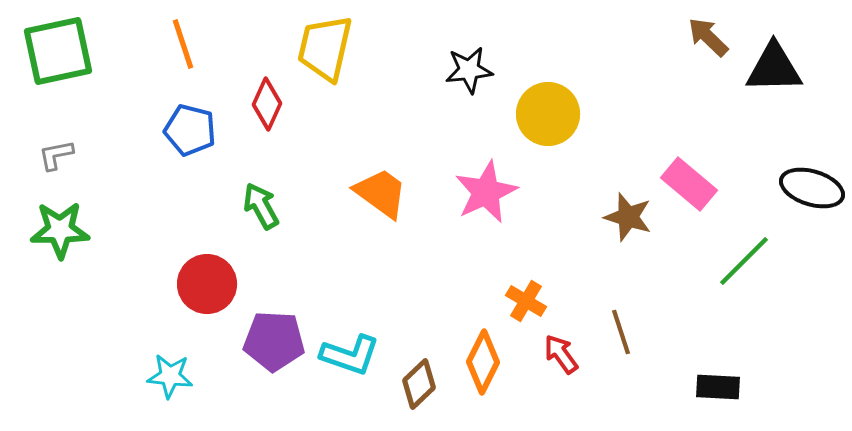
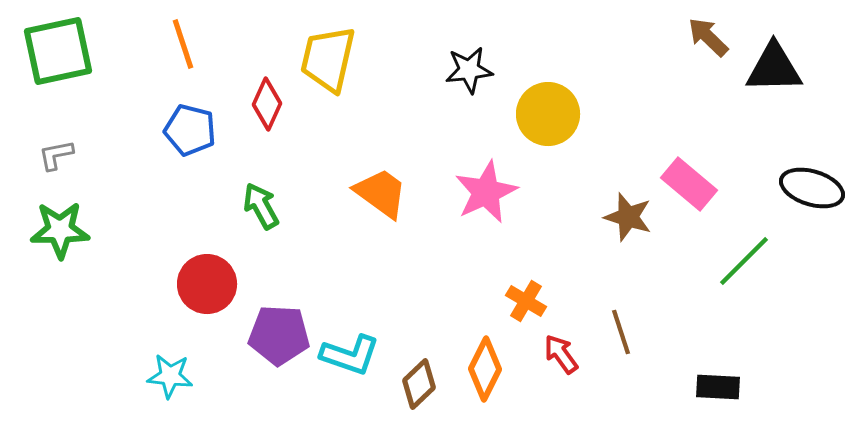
yellow trapezoid: moved 3 px right, 11 px down
purple pentagon: moved 5 px right, 6 px up
orange diamond: moved 2 px right, 7 px down
